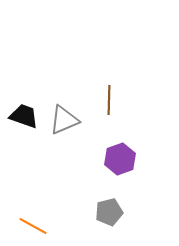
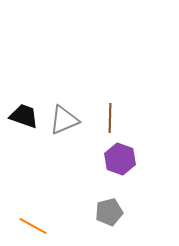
brown line: moved 1 px right, 18 px down
purple hexagon: rotated 20 degrees counterclockwise
